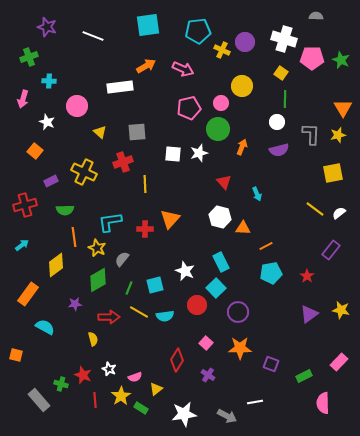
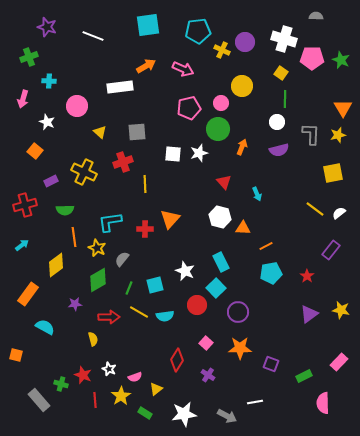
green rectangle at (141, 408): moved 4 px right, 5 px down
